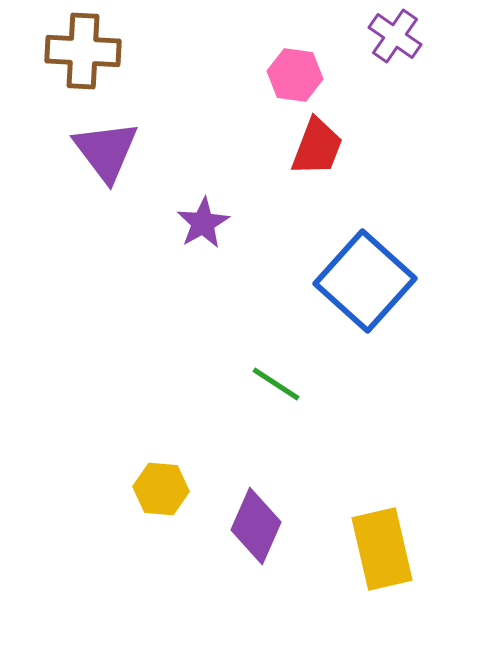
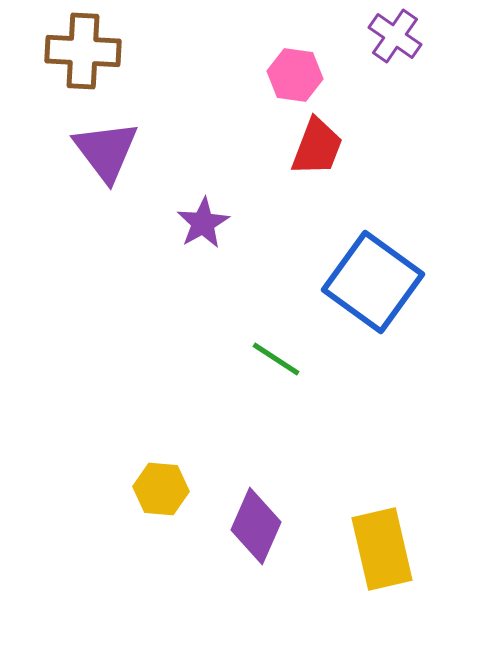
blue square: moved 8 px right, 1 px down; rotated 6 degrees counterclockwise
green line: moved 25 px up
